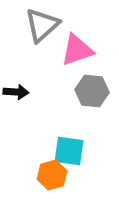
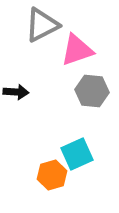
gray triangle: rotated 15 degrees clockwise
cyan square: moved 8 px right, 3 px down; rotated 32 degrees counterclockwise
